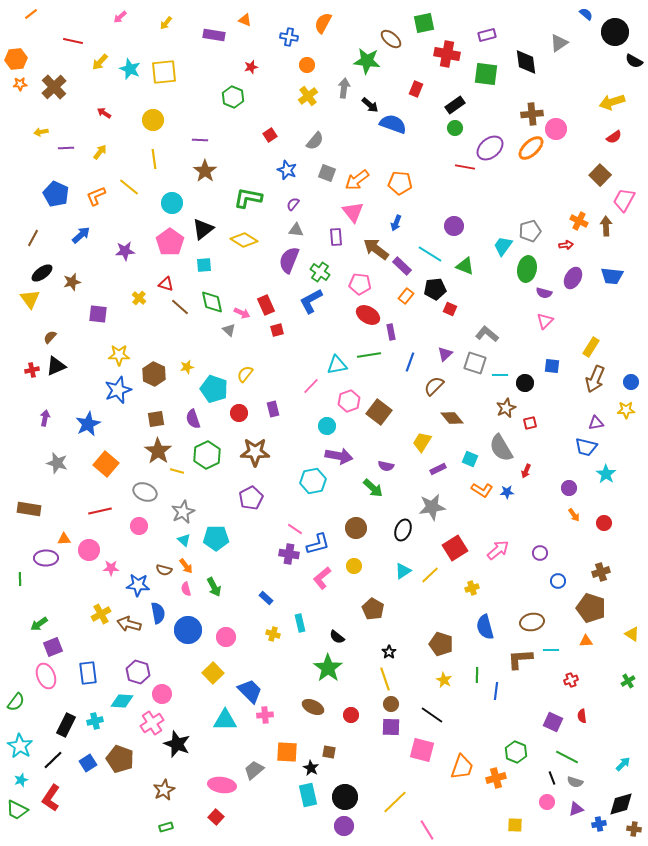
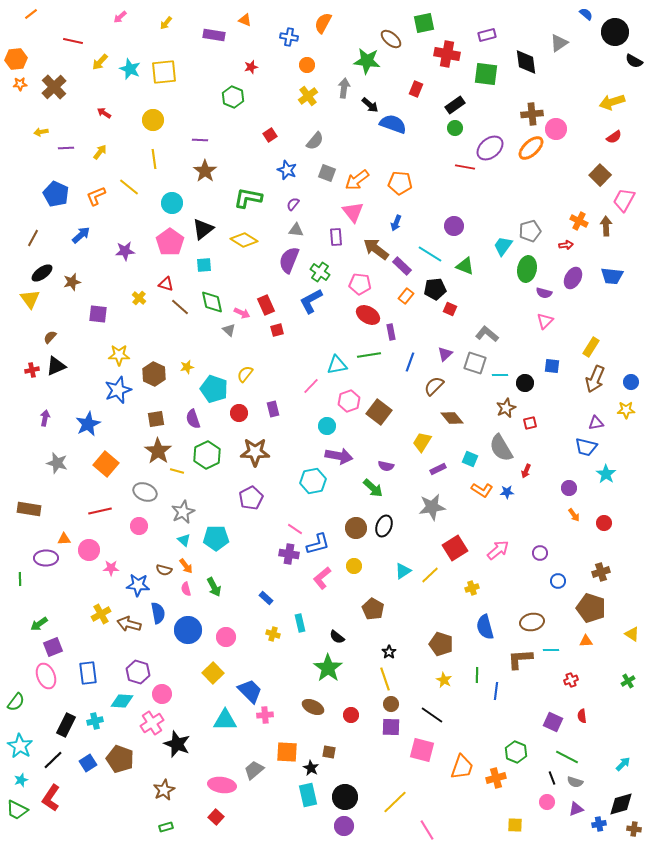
black ellipse at (403, 530): moved 19 px left, 4 px up
